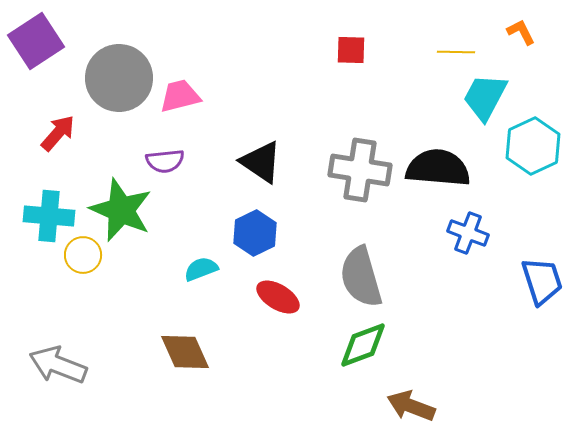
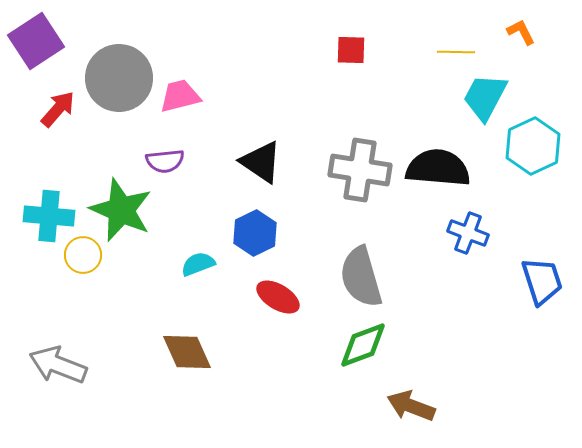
red arrow: moved 24 px up
cyan semicircle: moved 3 px left, 5 px up
brown diamond: moved 2 px right
